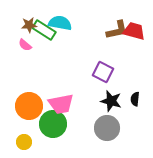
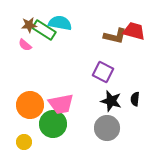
brown L-shape: moved 2 px left, 6 px down; rotated 25 degrees clockwise
orange circle: moved 1 px right, 1 px up
